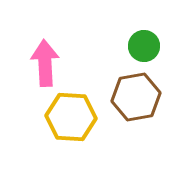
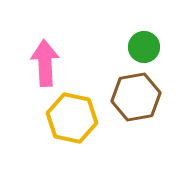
green circle: moved 1 px down
yellow hexagon: moved 1 px right, 1 px down; rotated 9 degrees clockwise
